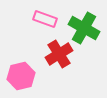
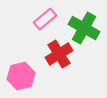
pink rectangle: rotated 60 degrees counterclockwise
